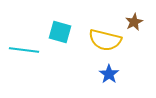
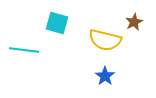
cyan square: moved 3 px left, 9 px up
blue star: moved 4 px left, 2 px down
